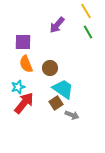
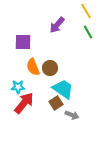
orange semicircle: moved 7 px right, 3 px down
cyan star: rotated 16 degrees clockwise
